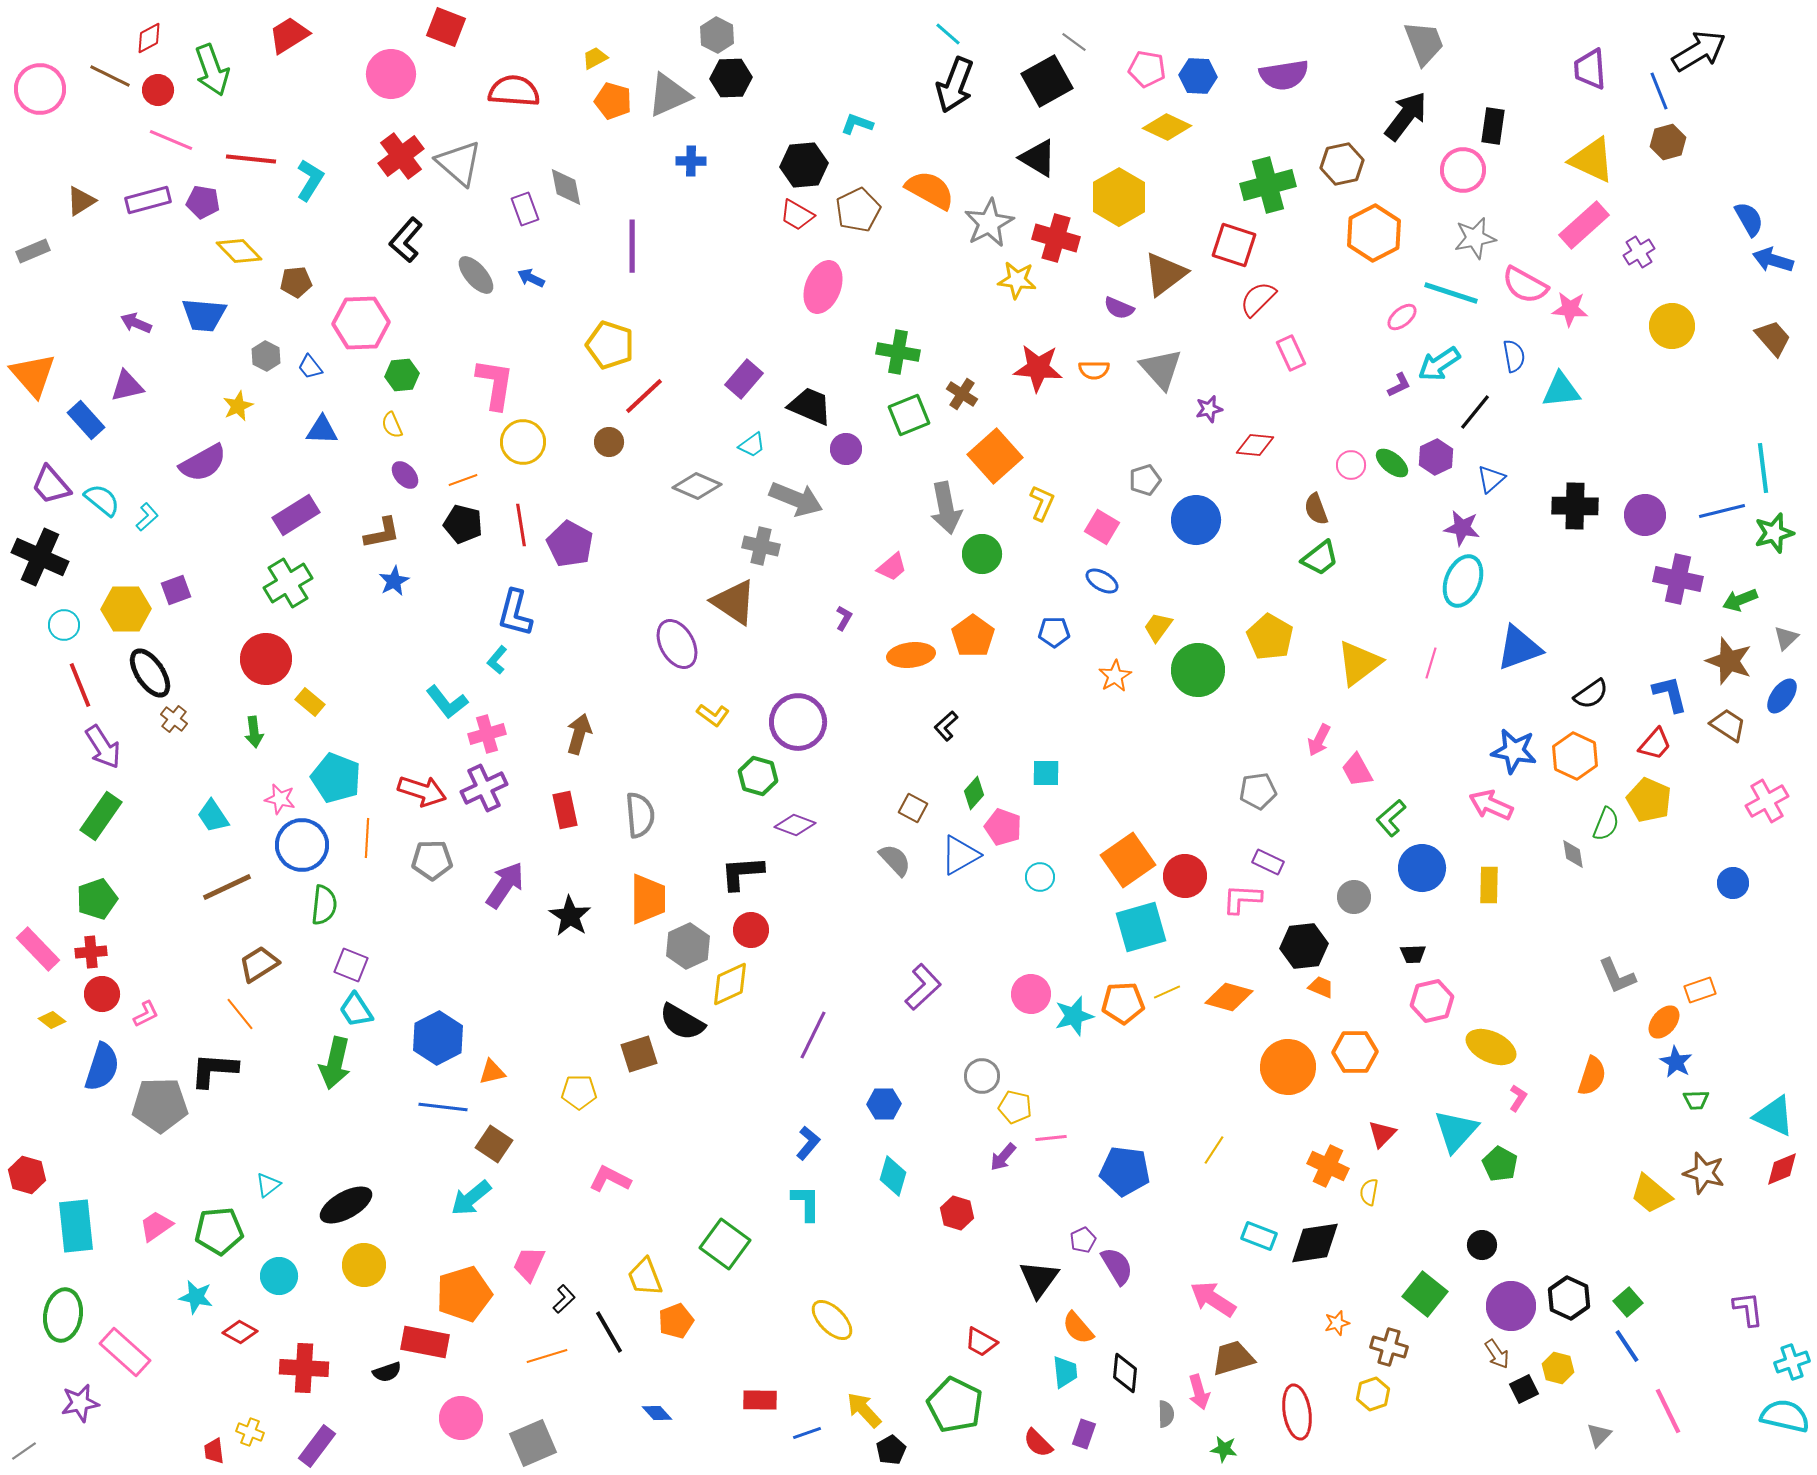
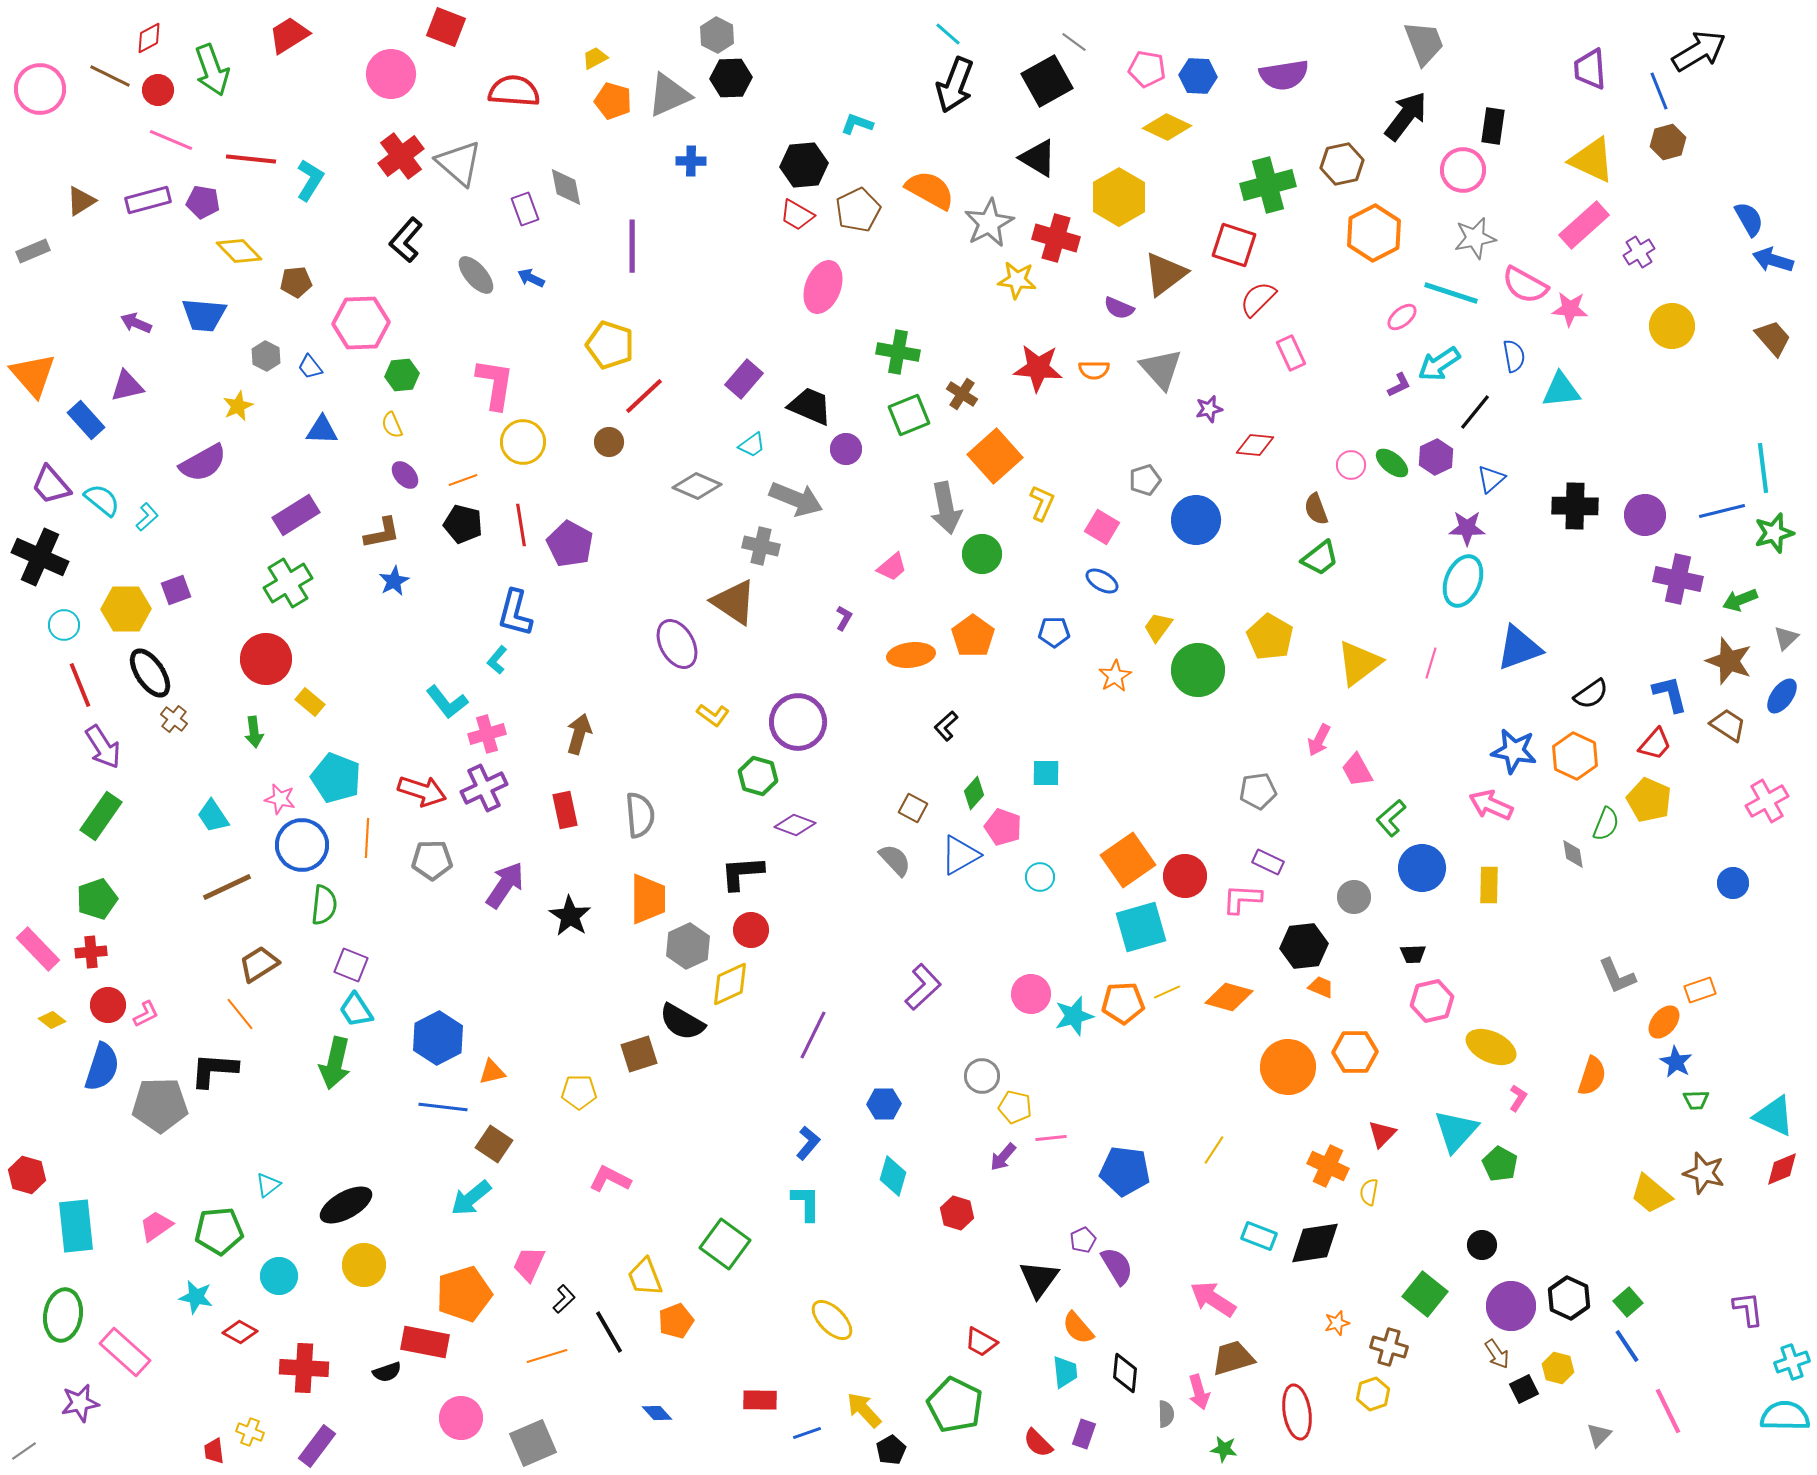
purple star at (1462, 528): moved 5 px right; rotated 9 degrees counterclockwise
red circle at (102, 994): moved 6 px right, 11 px down
cyan semicircle at (1785, 1416): rotated 12 degrees counterclockwise
